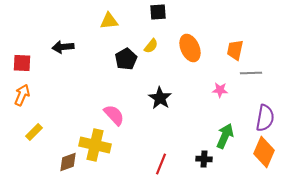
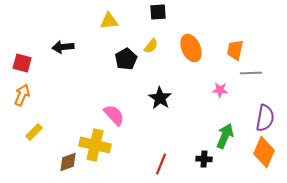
orange ellipse: moved 1 px right
red square: rotated 12 degrees clockwise
